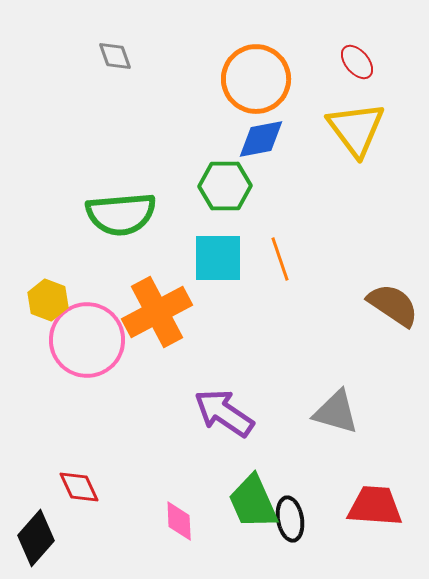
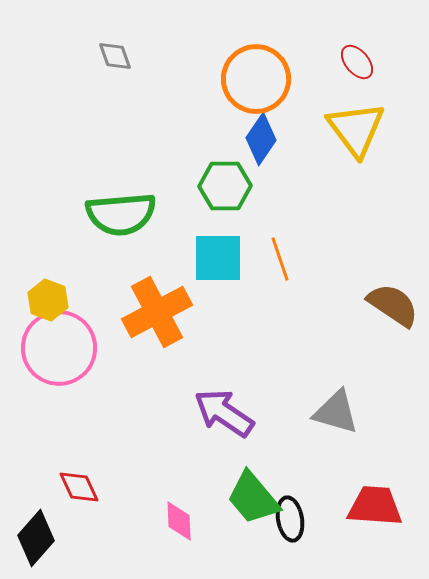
blue diamond: rotated 45 degrees counterclockwise
pink circle: moved 28 px left, 8 px down
green trapezoid: moved 4 px up; rotated 16 degrees counterclockwise
